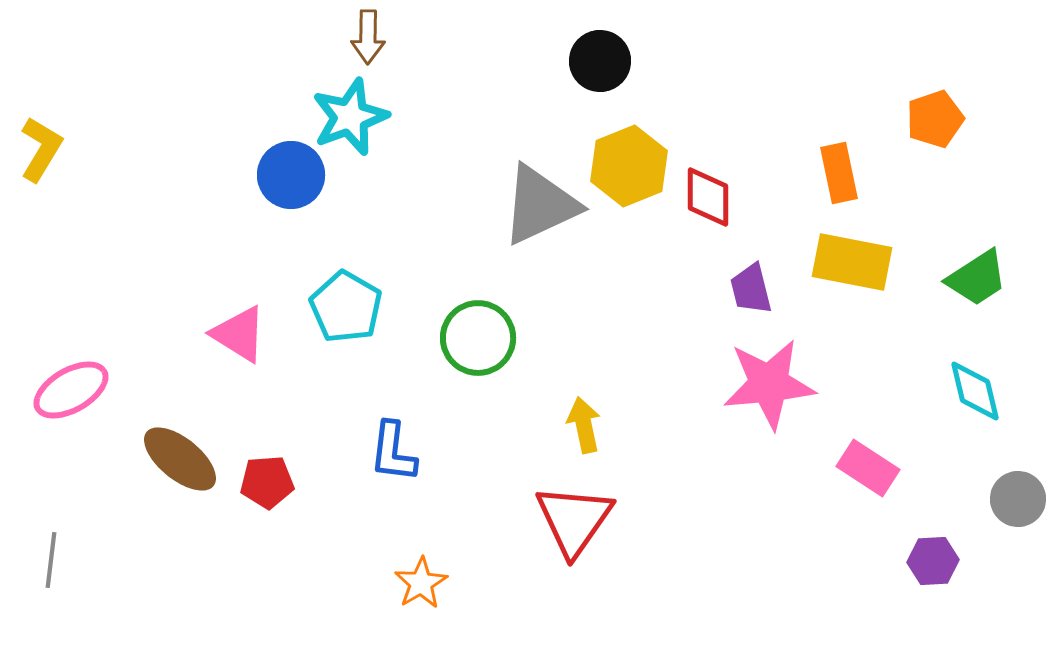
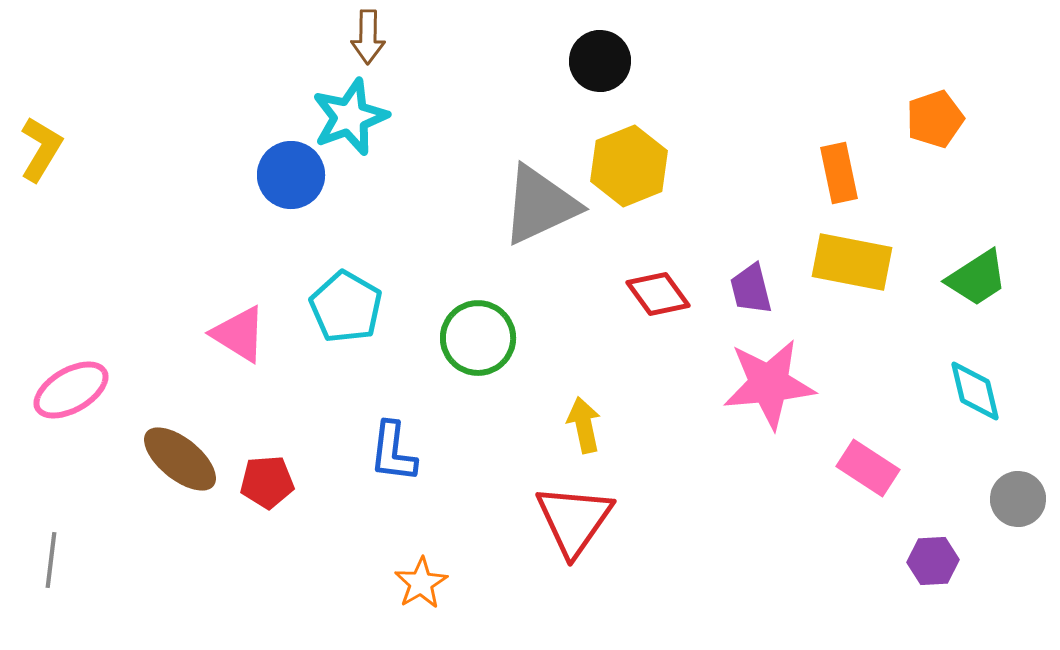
red diamond: moved 50 px left, 97 px down; rotated 36 degrees counterclockwise
